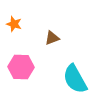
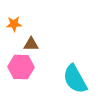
orange star: rotated 21 degrees counterclockwise
brown triangle: moved 21 px left, 6 px down; rotated 21 degrees clockwise
